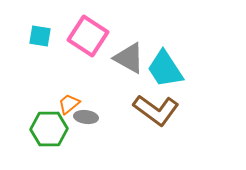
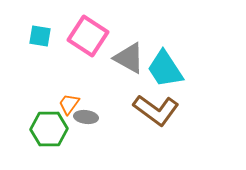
orange trapezoid: rotated 15 degrees counterclockwise
